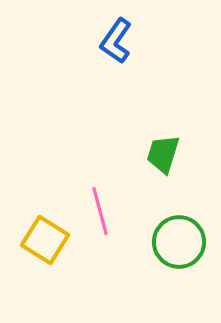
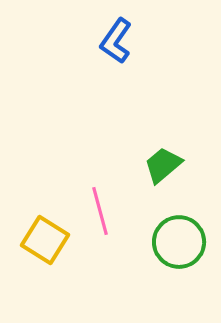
green trapezoid: moved 11 px down; rotated 33 degrees clockwise
